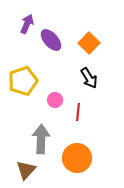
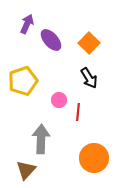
pink circle: moved 4 px right
orange circle: moved 17 px right
